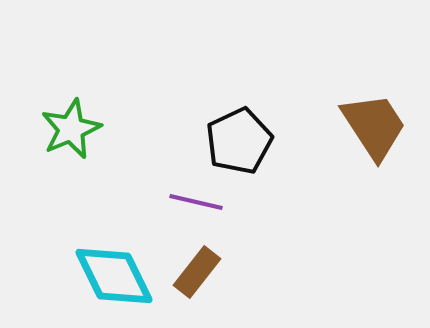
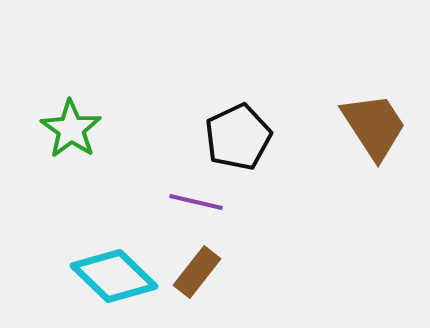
green star: rotated 14 degrees counterclockwise
black pentagon: moved 1 px left, 4 px up
cyan diamond: rotated 20 degrees counterclockwise
